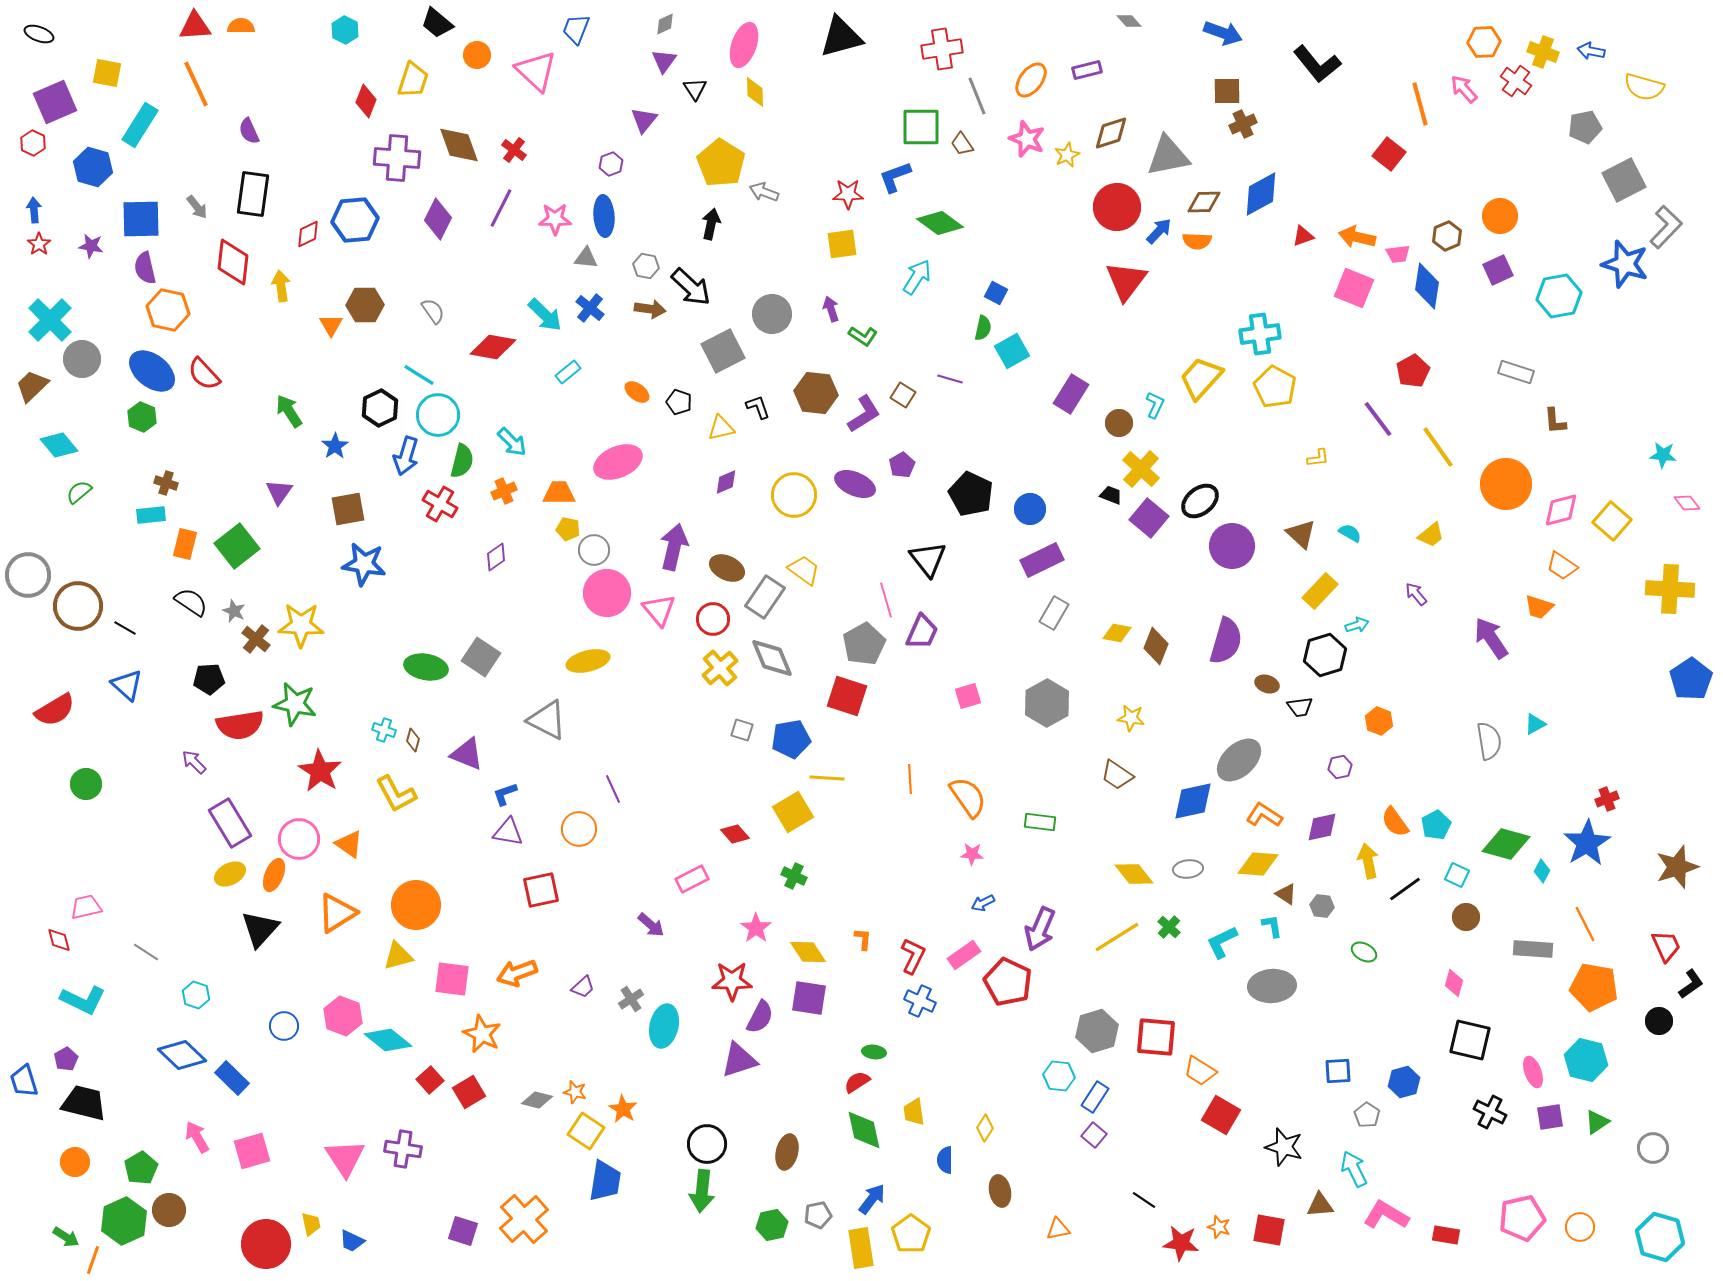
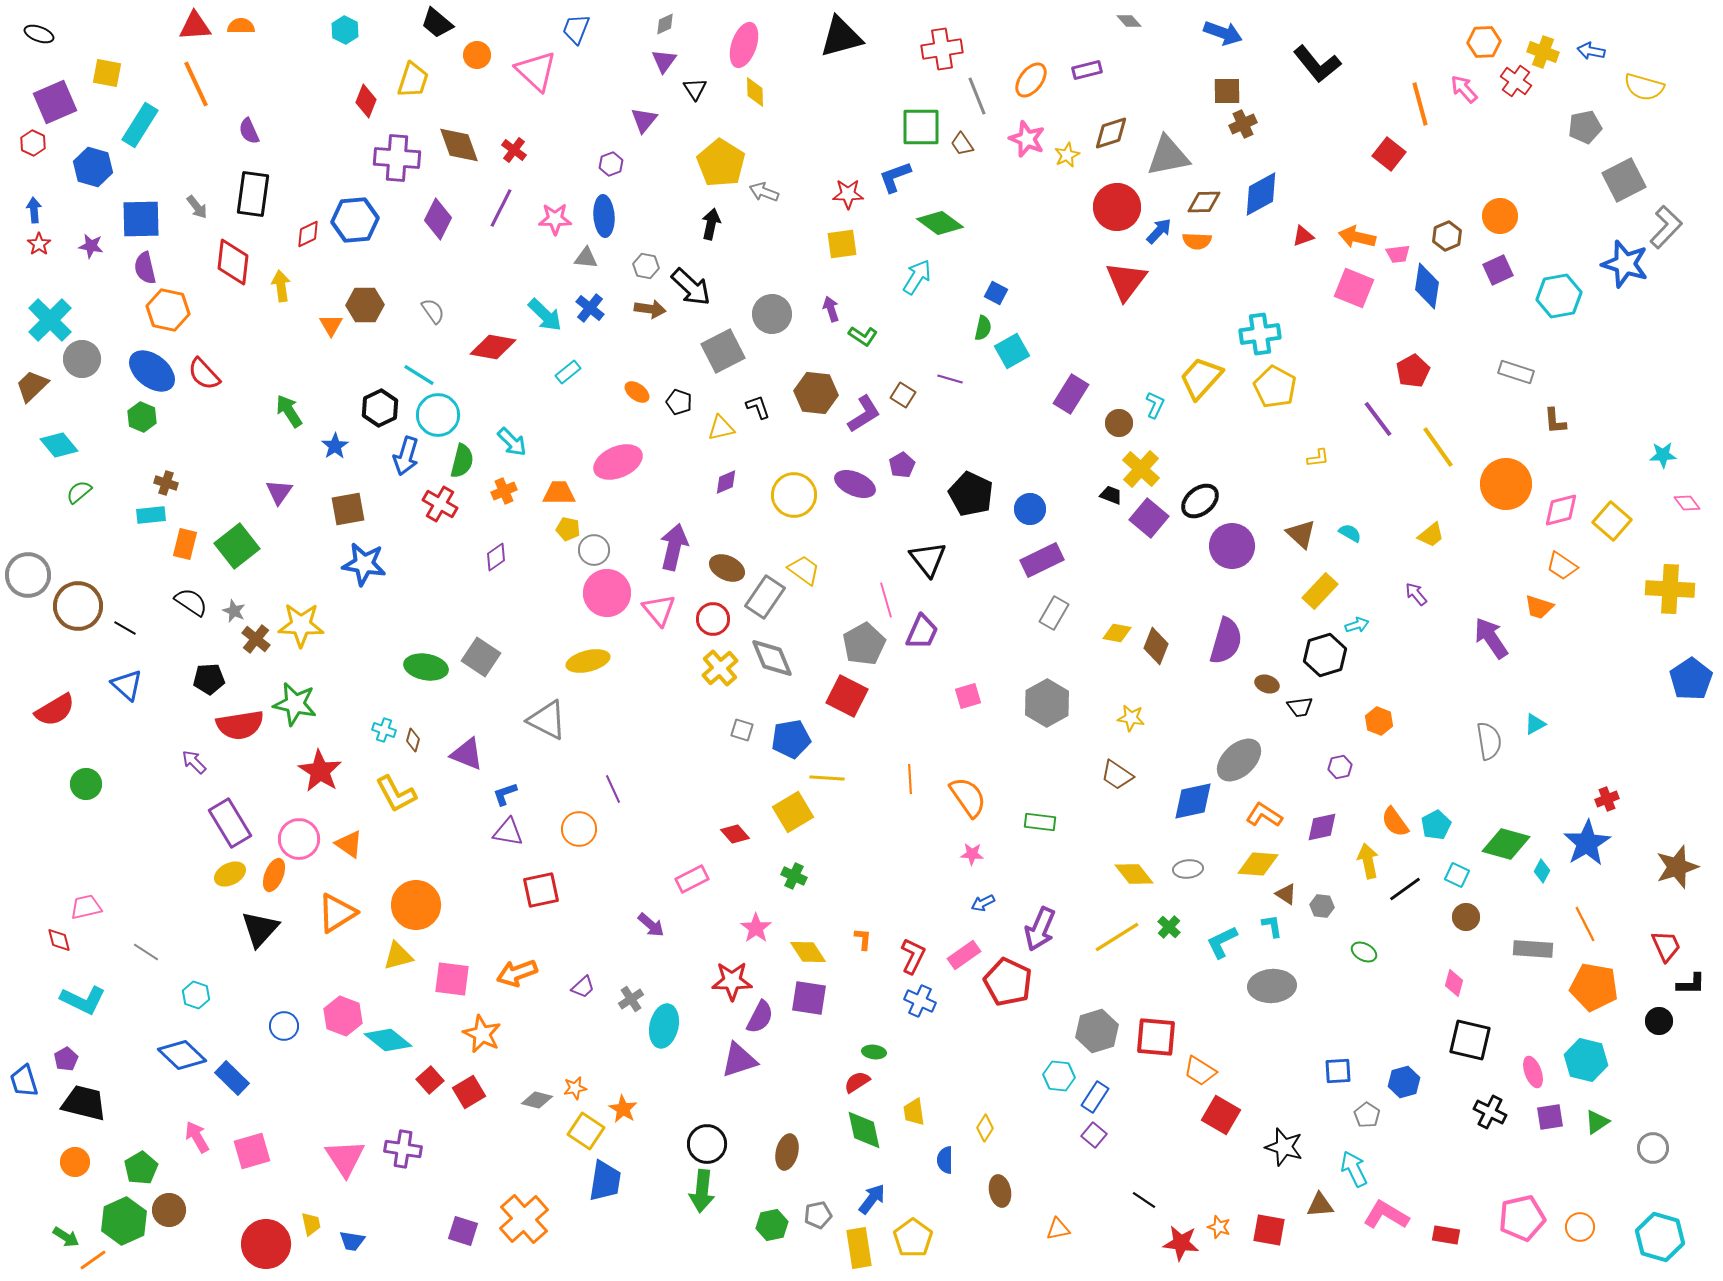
cyan star at (1663, 455): rotated 8 degrees counterclockwise
red square at (847, 696): rotated 9 degrees clockwise
black L-shape at (1691, 984): rotated 36 degrees clockwise
orange star at (575, 1092): moved 4 px up; rotated 25 degrees counterclockwise
yellow pentagon at (911, 1234): moved 2 px right, 4 px down
blue trapezoid at (352, 1241): rotated 16 degrees counterclockwise
yellow rectangle at (861, 1248): moved 2 px left
orange line at (93, 1260): rotated 36 degrees clockwise
